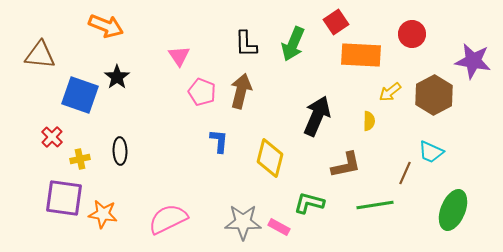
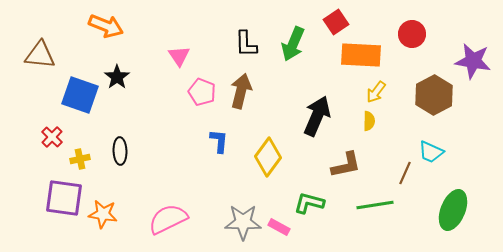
yellow arrow: moved 14 px left; rotated 15 degrees counterclockwise
yellow diamond: moved 2 px left, 1 px up; rotated 21 degrees clockwise
